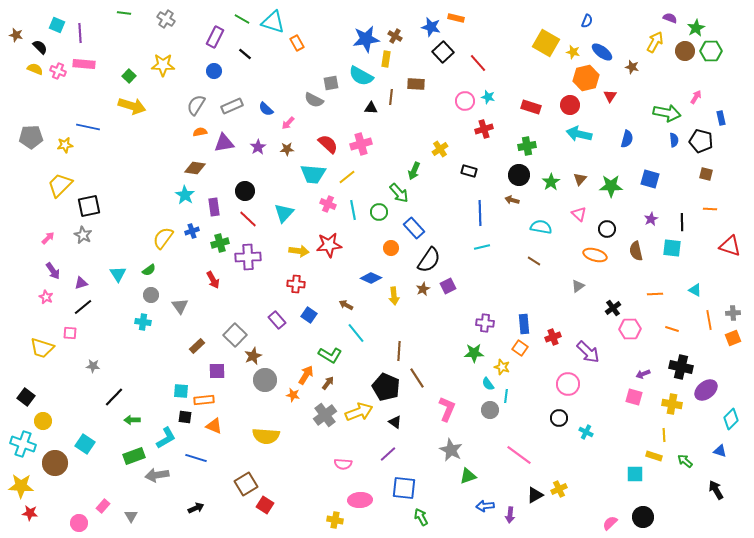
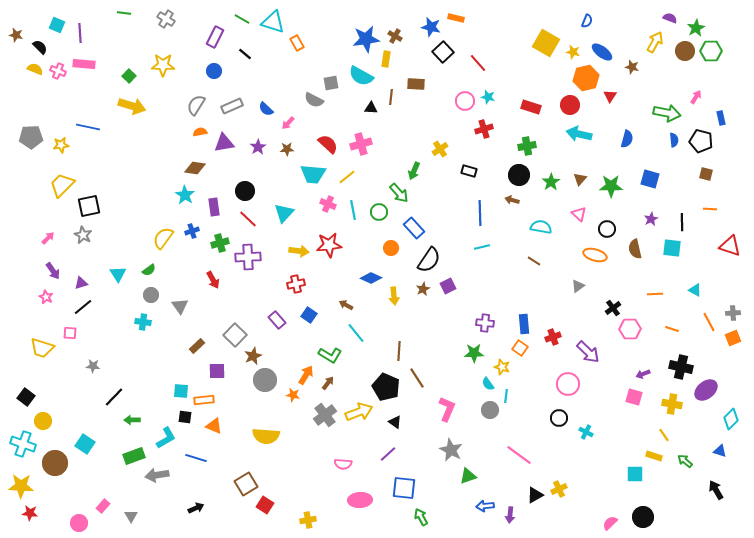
yellow star at (65, 145): moved 4 px left
yellow trapezoid at (60, 185): moved 2 px right
brown semicircle at (636, 251): moved 1 px left, 2 px up
red cross at (296, 284): rotated 18 degrees counterclockwise
orange line at (709, 320): moved 2 px down; rotated 18 degrees counterclockwise
yellow line at (664, 435): rotated 32 degrees counterclockwise
yellow cross at (335, 520): moved 27 px left; rotated 21 degrees counterclockwise
